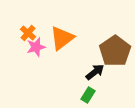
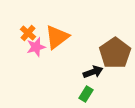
orange triangle: moved 5 px left, 1 px up
brown pentagon: moved 2 px down
black arrow: moved 2 px left; rotated 18 degrees clockwise
green rectangle: moved 2 px left, 1 px up
